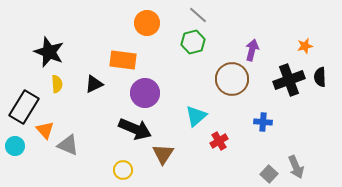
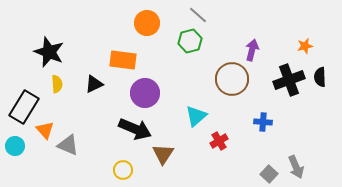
green hexagon: moved 3 px left, 1 px up
